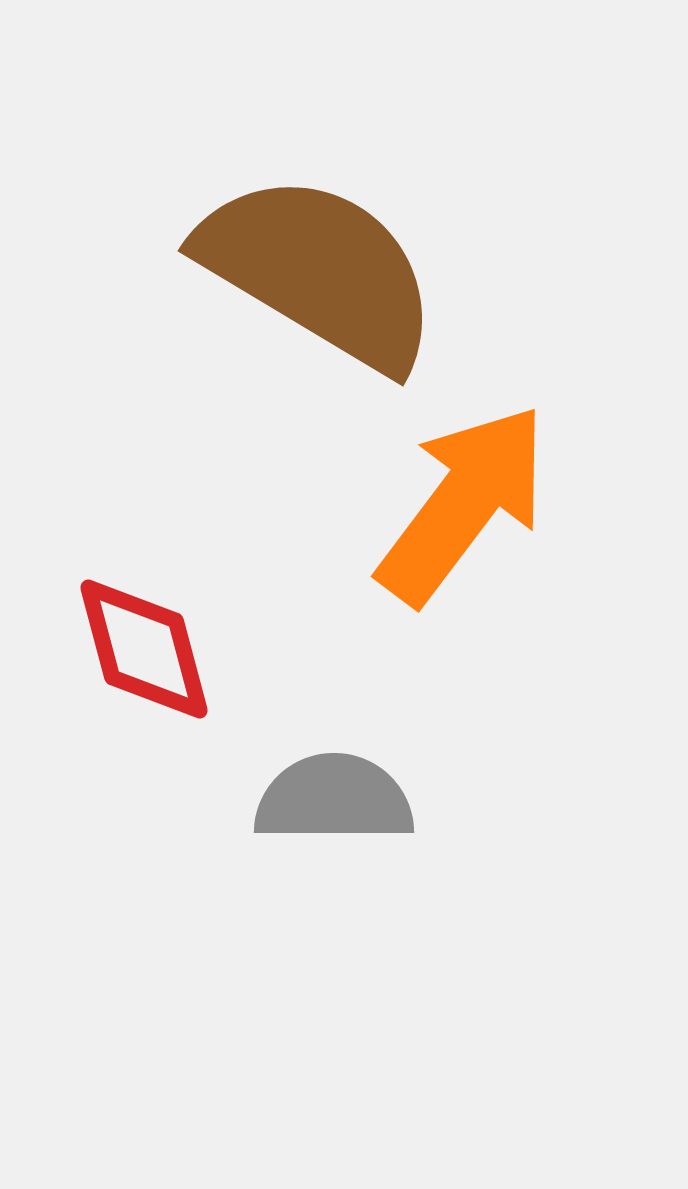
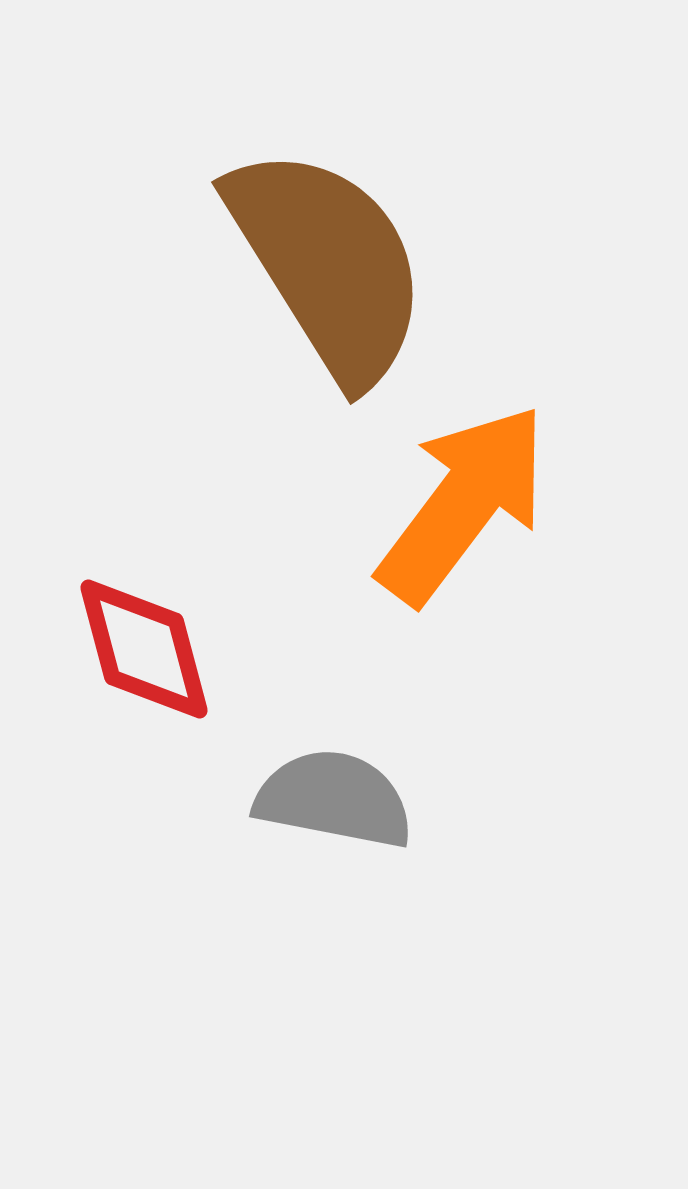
brown semicircle: moved 9 px right, 7 px up; rotated 27 degrees clockwise
gray semicircle: rotated 11 degrees clockwise
